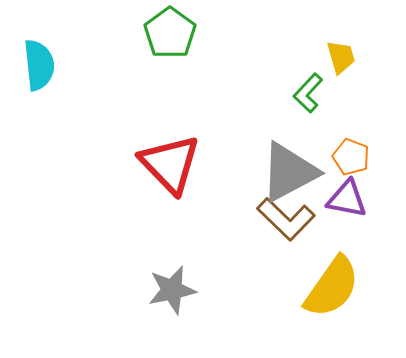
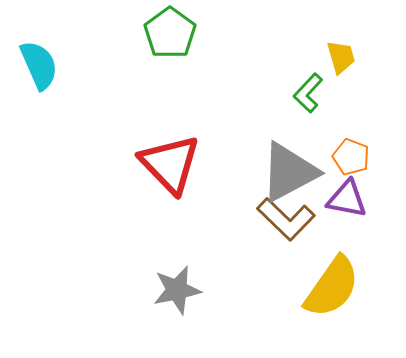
cyan semicircle: rotated 18 degrees counterclockwise
gray star: moved 5 px right
